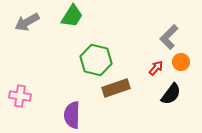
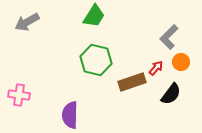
green trapezoid: moved 22 px right
brown rectangle: moved 16 px right, 6 px up
pink cross: moved 1 px left, 1 px up
purple semicircle: moved 2 px left
